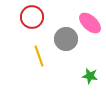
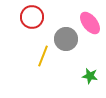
pink ellipse: rotated 10 degrees clockwise
yellow line: moved 4 px right; rotated 40 degrees clockwise
